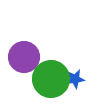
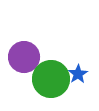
blue star: moved 3 px right, 5 px up; rotated 24 degrees counterclockwise
